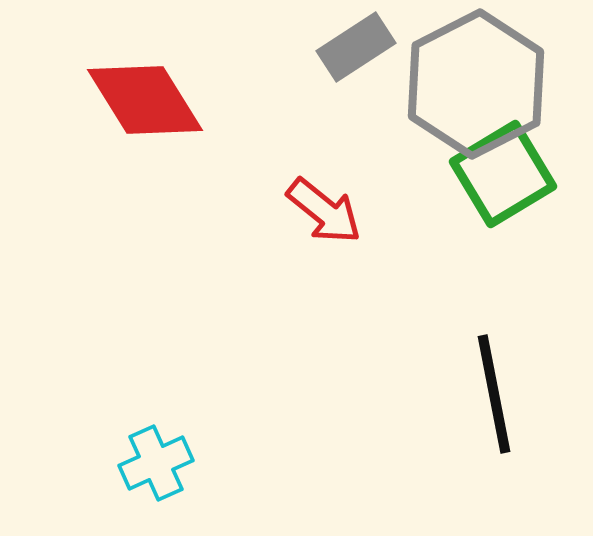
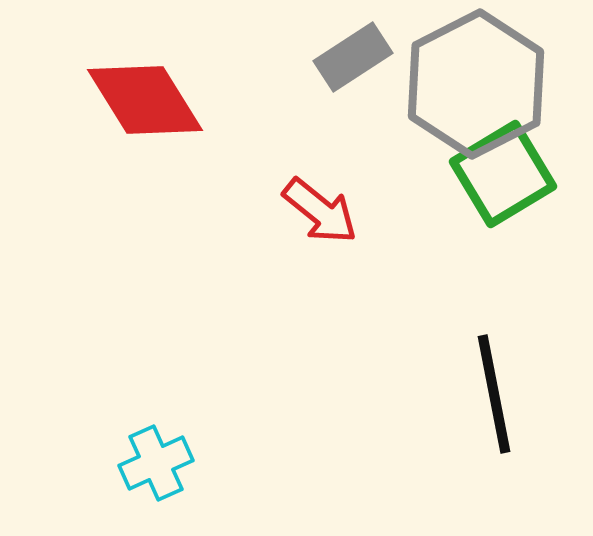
gray rectangle: moved 3 px left, 10 px down
red arrow: moved 4 px left
